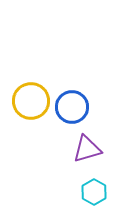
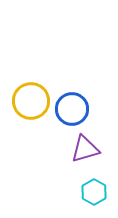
blue circle: moved 2 px down
purple triangle: moved 2 px left
